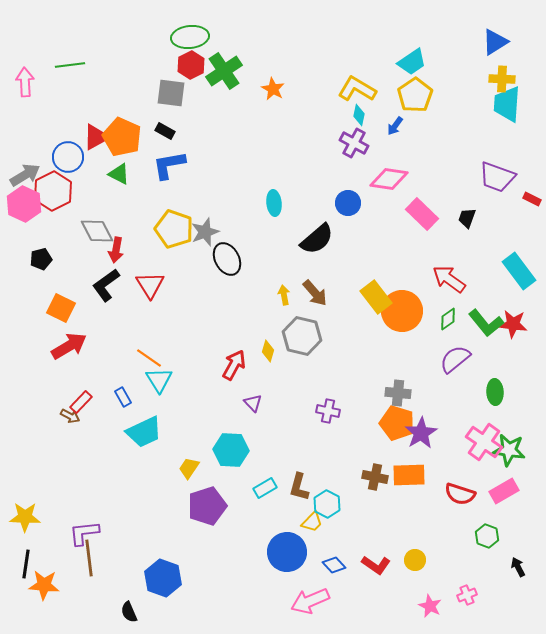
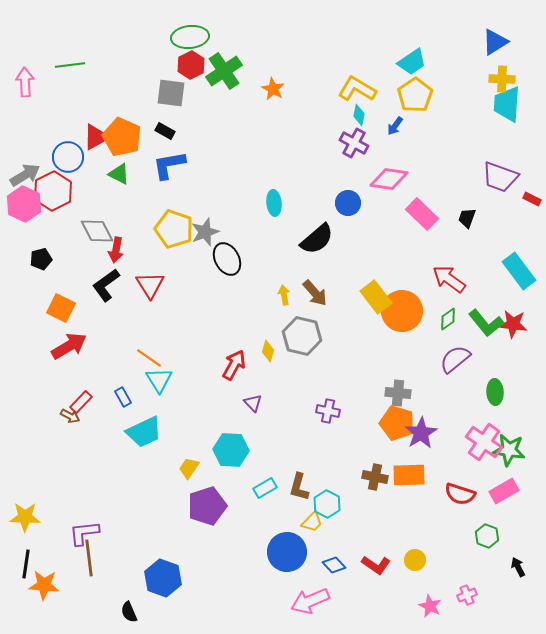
purple trapezoid at (497, 177): moved 3 px right
